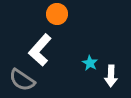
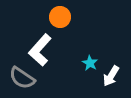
orange circle: moved 3 px right, 3 px down
white arrow: rotated 30 degrees clockwise
gray semicircle: moved 2 px up
